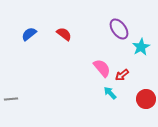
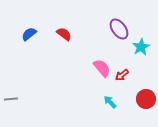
cyan arrow: moved 9 px down
